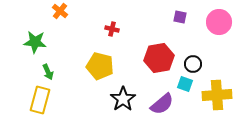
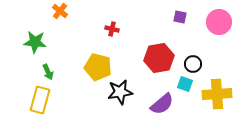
yellow pentagon: moved 2 px left, 1 px down
yellow cross: moved 1 px up
black star: moved 3 px left, 7 px up; rotated 25 degrees clockwise
